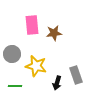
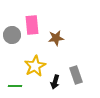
brown star: moved 2 px right, 5 px down
gray circle: moved 19 px up
yellow star: moved 1 px left; rotated 30 degrees clockwise
black arrow: moved 2 px left, 1 px up
